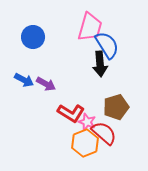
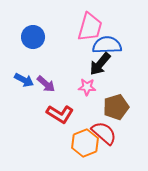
blue semicircle: rotated 60 degrees counterclockwise
black arrow: rotated 45 degrees clockwise
purple arrow: rotated 12 degrees clockwise
red L-shape: moved 11 px left, 1 px down
pink star: moved 35 px up; rotated 18 degrees counterclockwise
